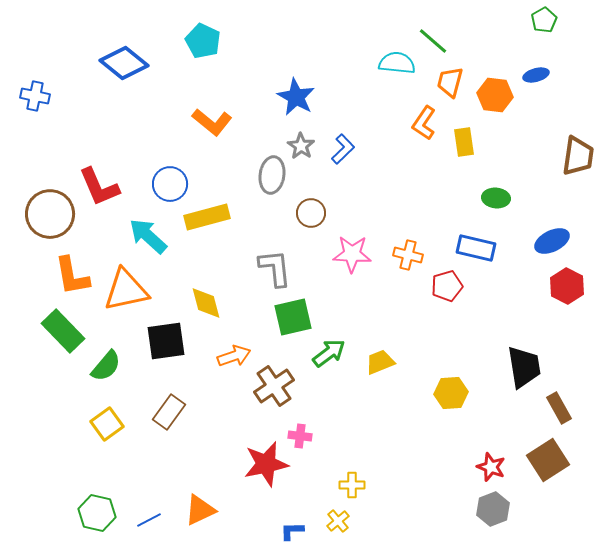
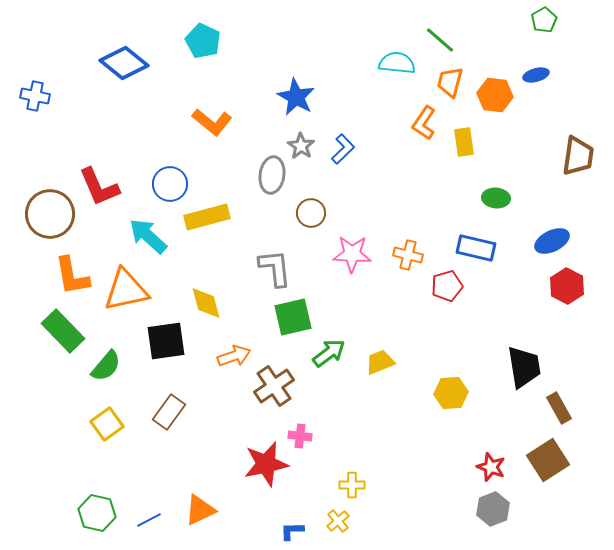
green line at (433, 41): moved 7 px right, 1 px up
